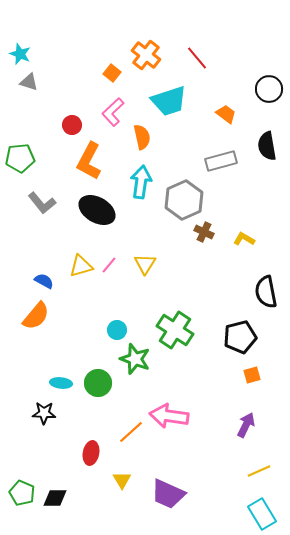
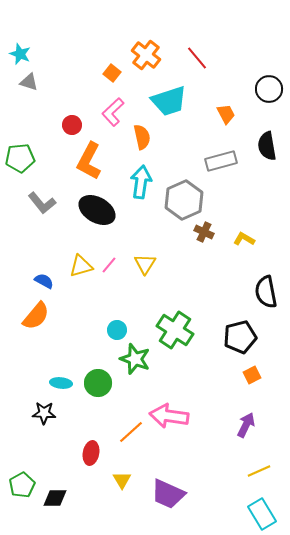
orange trapezoid at (226, 114): rotated 25 degrees clockwise
orange square at (252, 375): rotated 12 degrees counterclockwise
green pentagon at (22, 493): moved 8 px up; rotated 20 degrees clockwise
